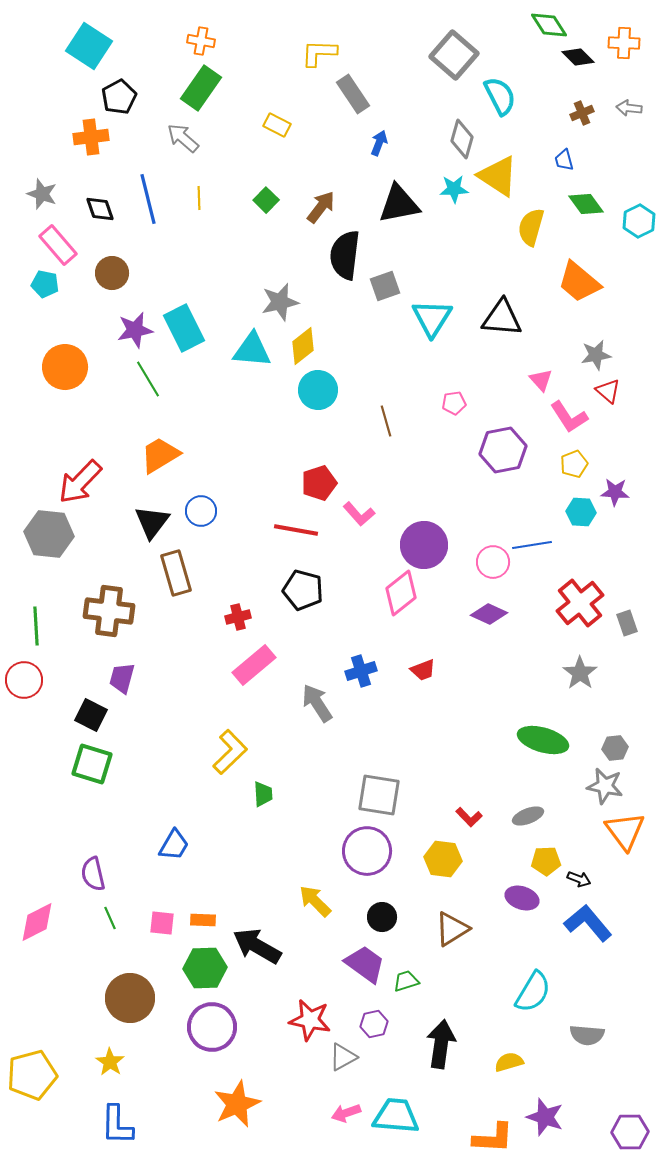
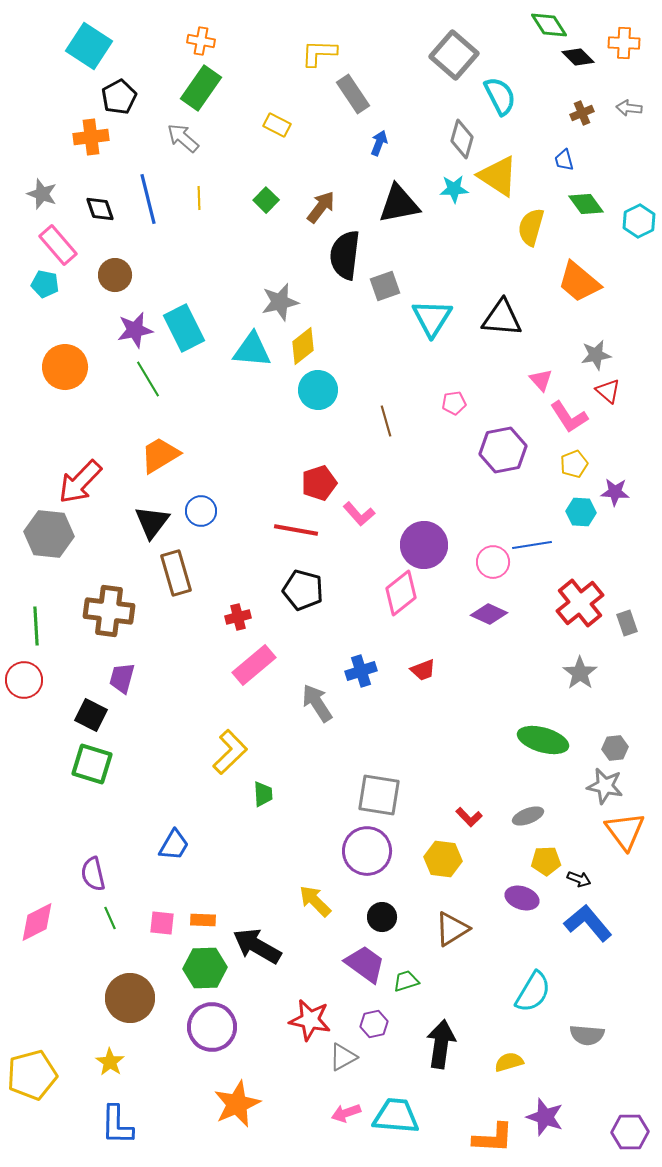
brown circle at (112, 273): moved 3 px right, 2 px down
